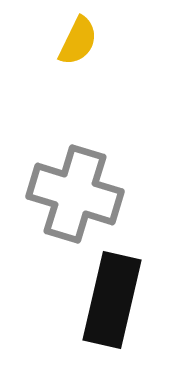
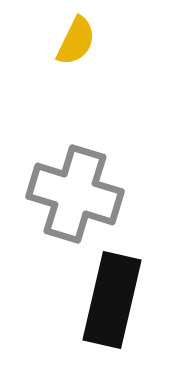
yellow semicircle: moved 2 px left
